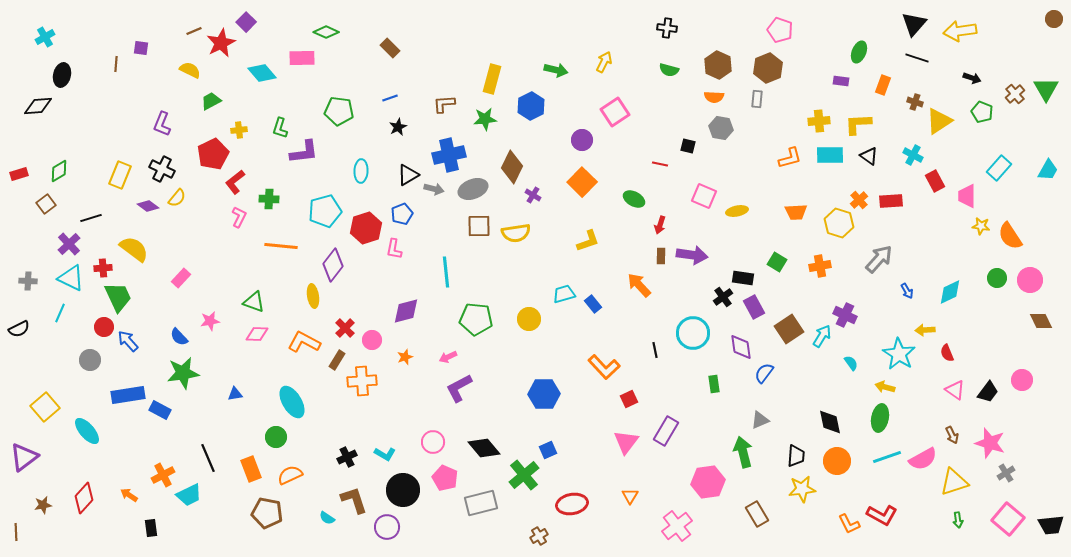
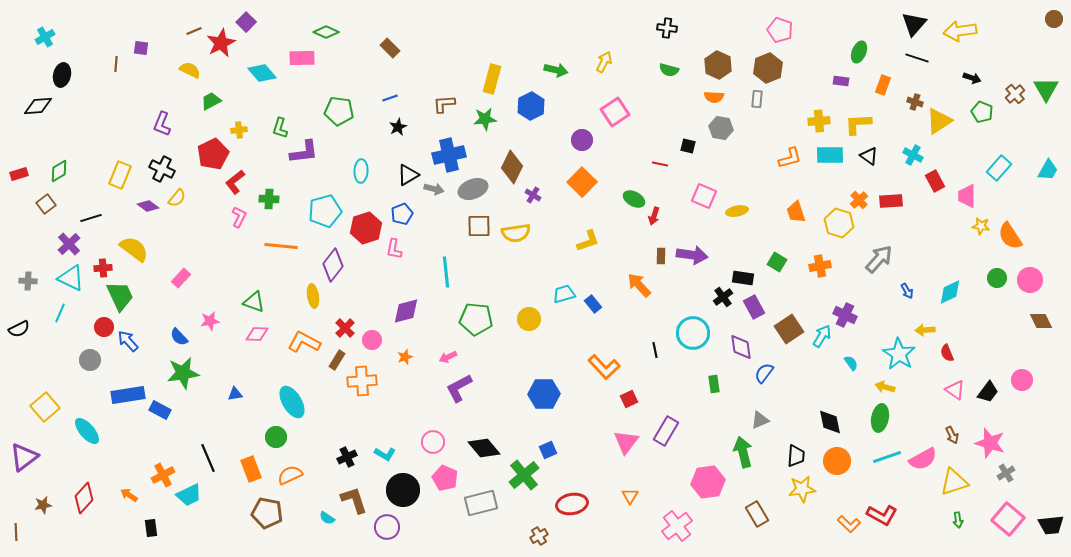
orange trapezoid at (796, 212): rotated 75 degrees clockwise
red arrow at (660, 225): moved 6 px left, 9 px up
green trapezoid at (118, 297): moved 2 px right, 1 px up
orange L-shape at (849, 524): rotated 20 degrees counterclockwise
